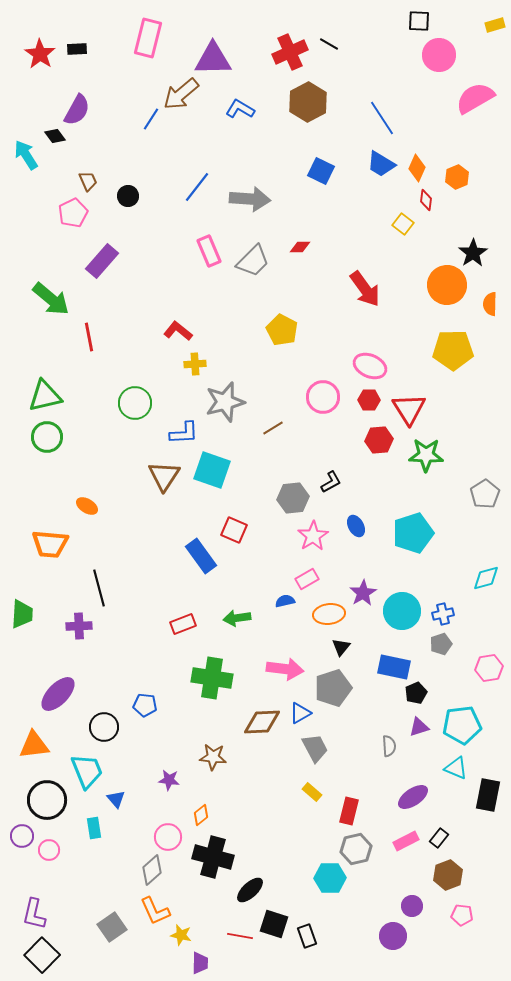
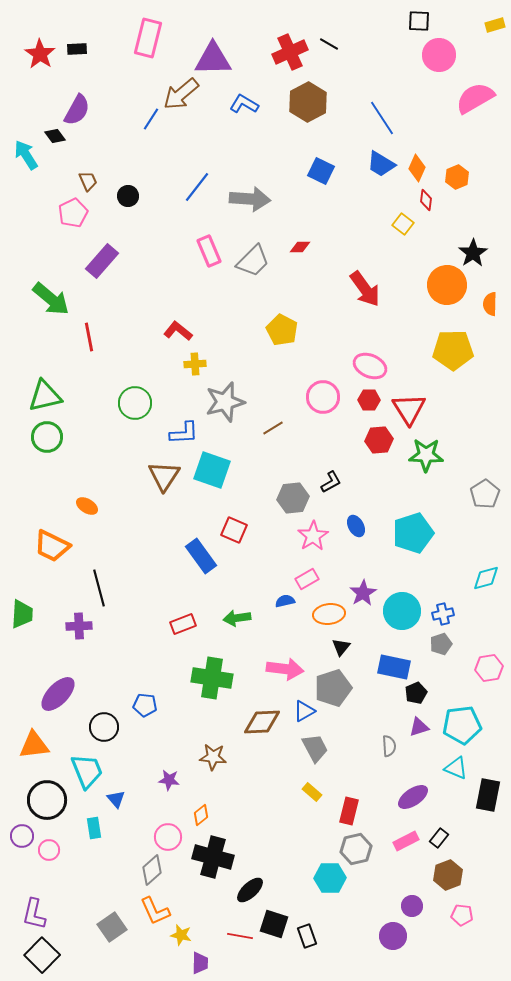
blue L-shape at (240, 109): moved 4 px right, 5 px up
orange trapezoid at (50, 544): moved 2 px right, 2 px down; rotated 21 degrees clockwise
blue triangle at (300, 713): moved 4 px right, 2 px up
